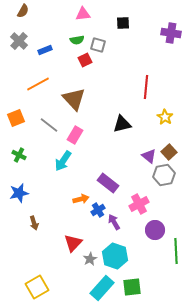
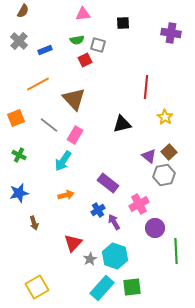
orange arrow: moved 15 px left, 4 px up
purple circle: moved 2 px up
